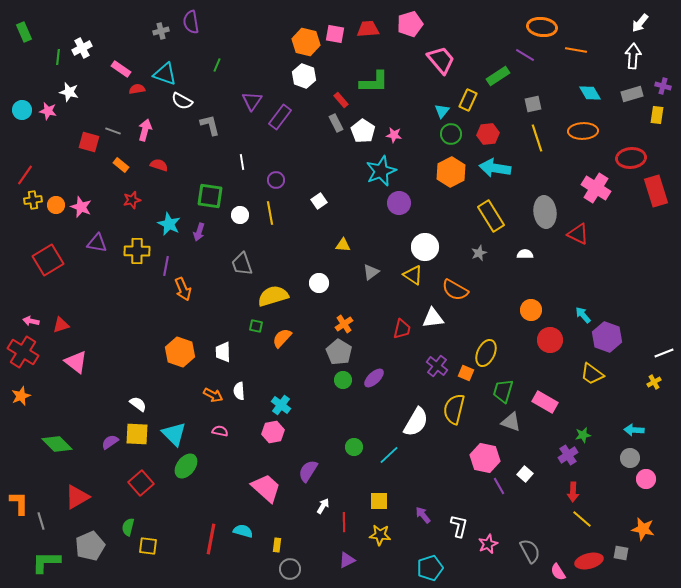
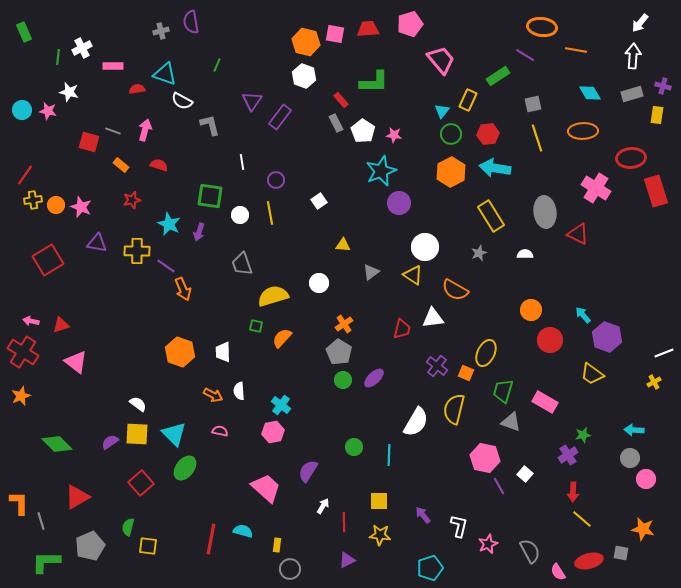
pink rectangle at (121, 69): moved 8 px left, 3 px up; rotated 36 degrees counterclockwise
purple line at (166, 266): rotated 66 degrees counterclockwise
cyan line at (389, 455): rotated 45 degrees counterclockwise
green ellipse at (186, 466): moved 1 px left, 2 px down
